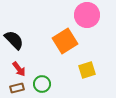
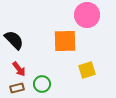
orange square: rotated 30 degrees clockwise
